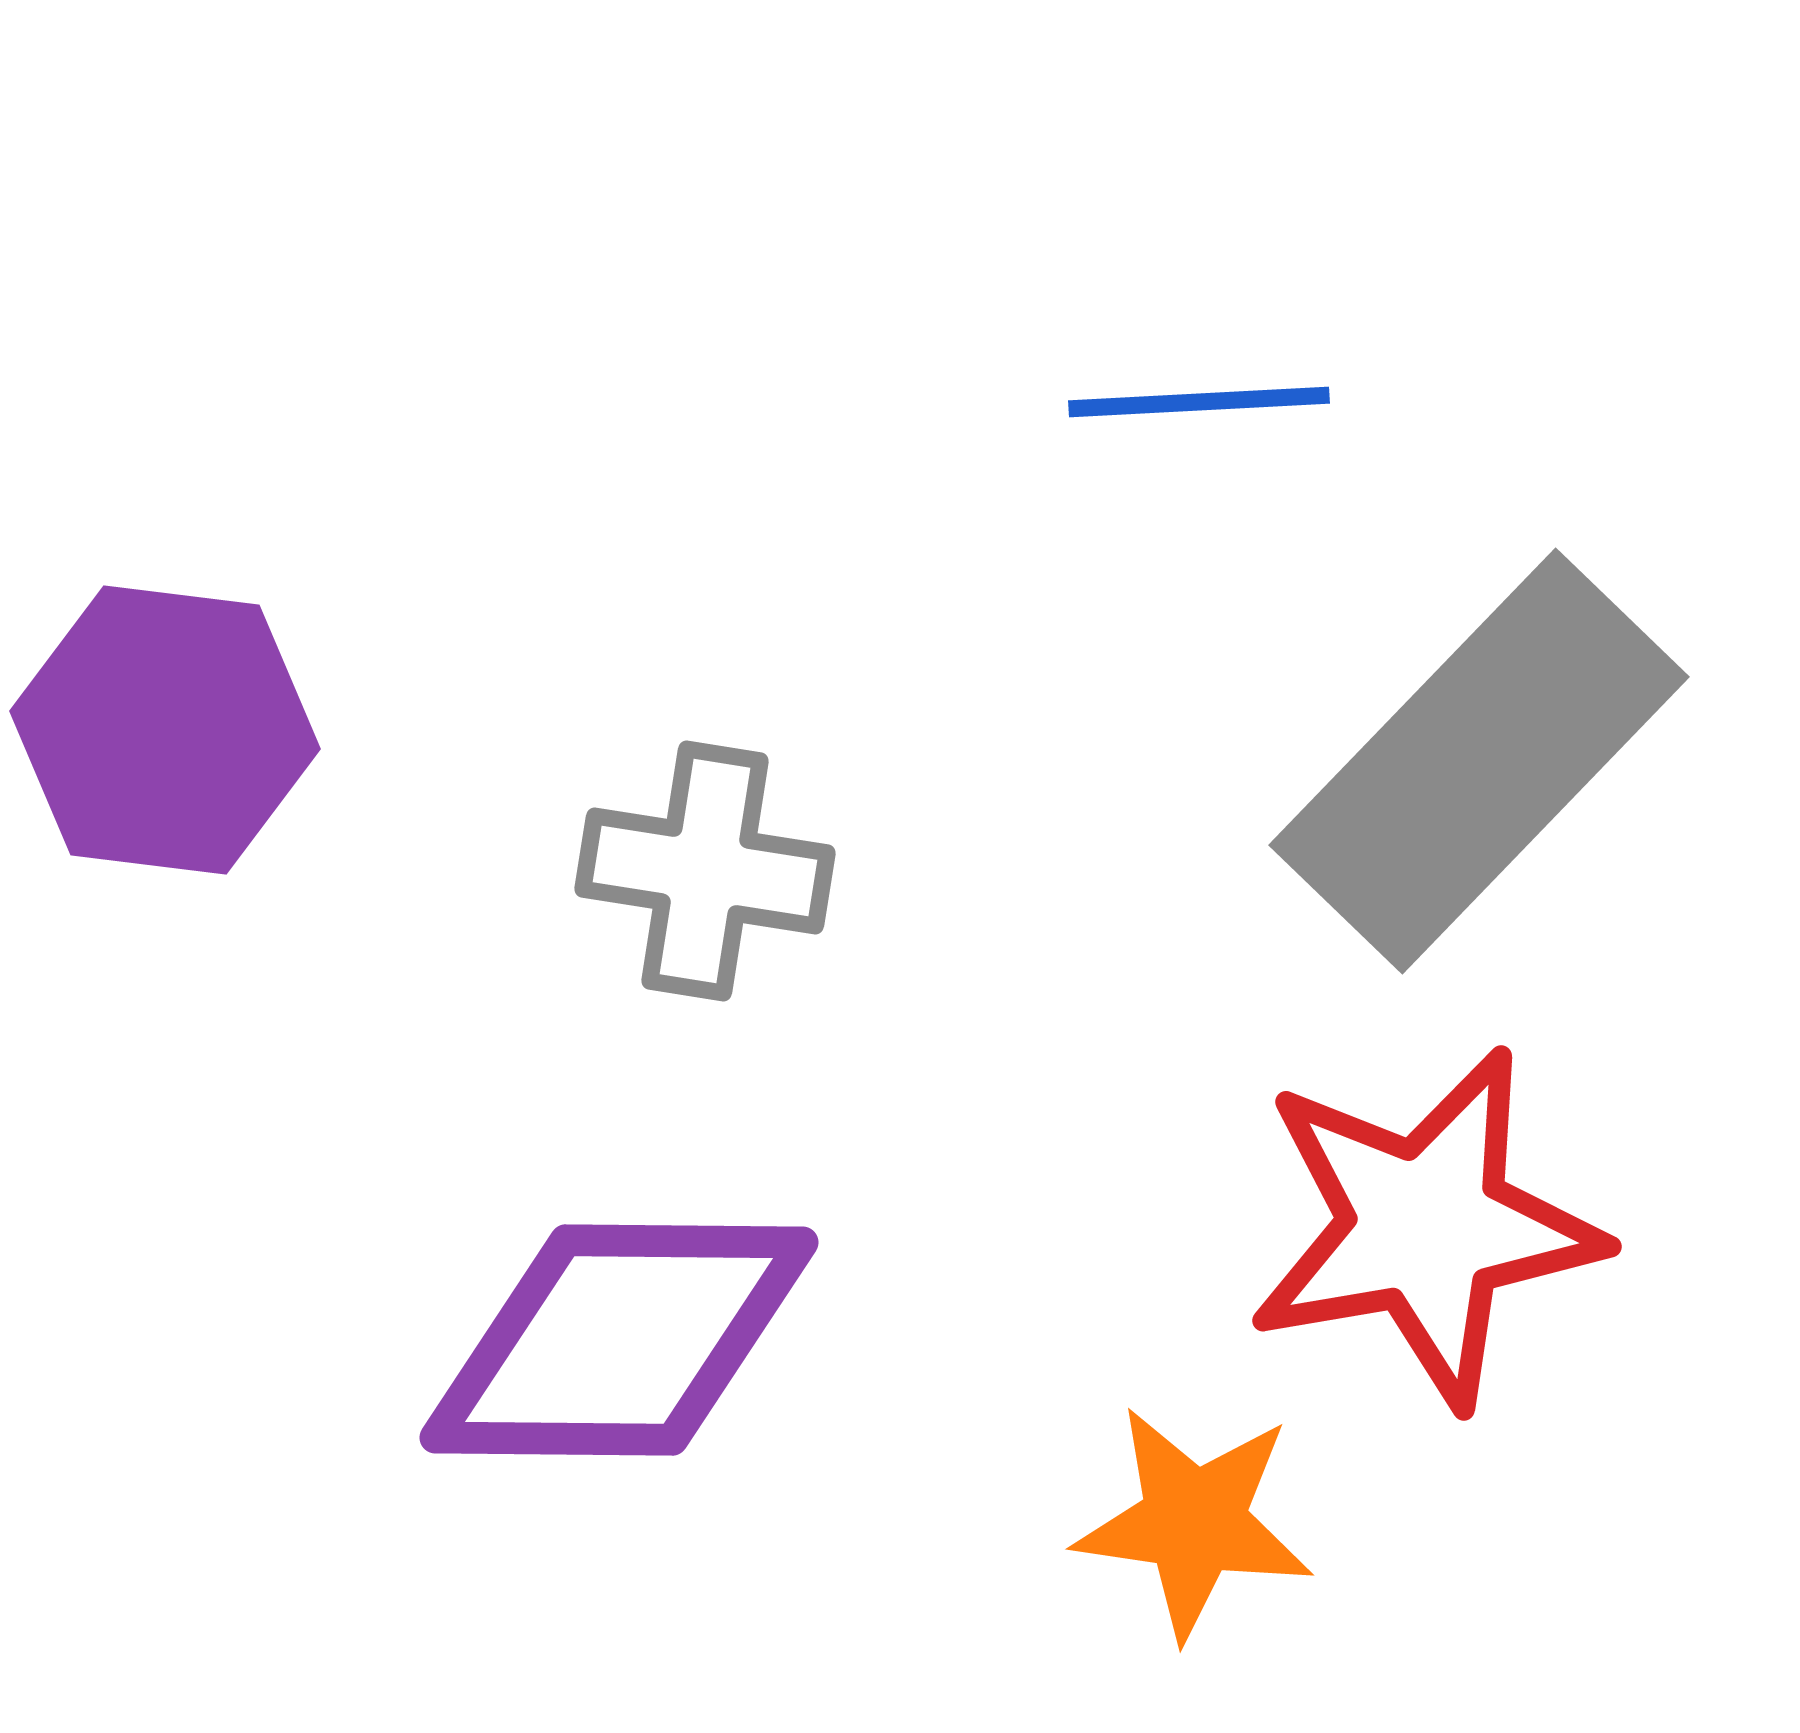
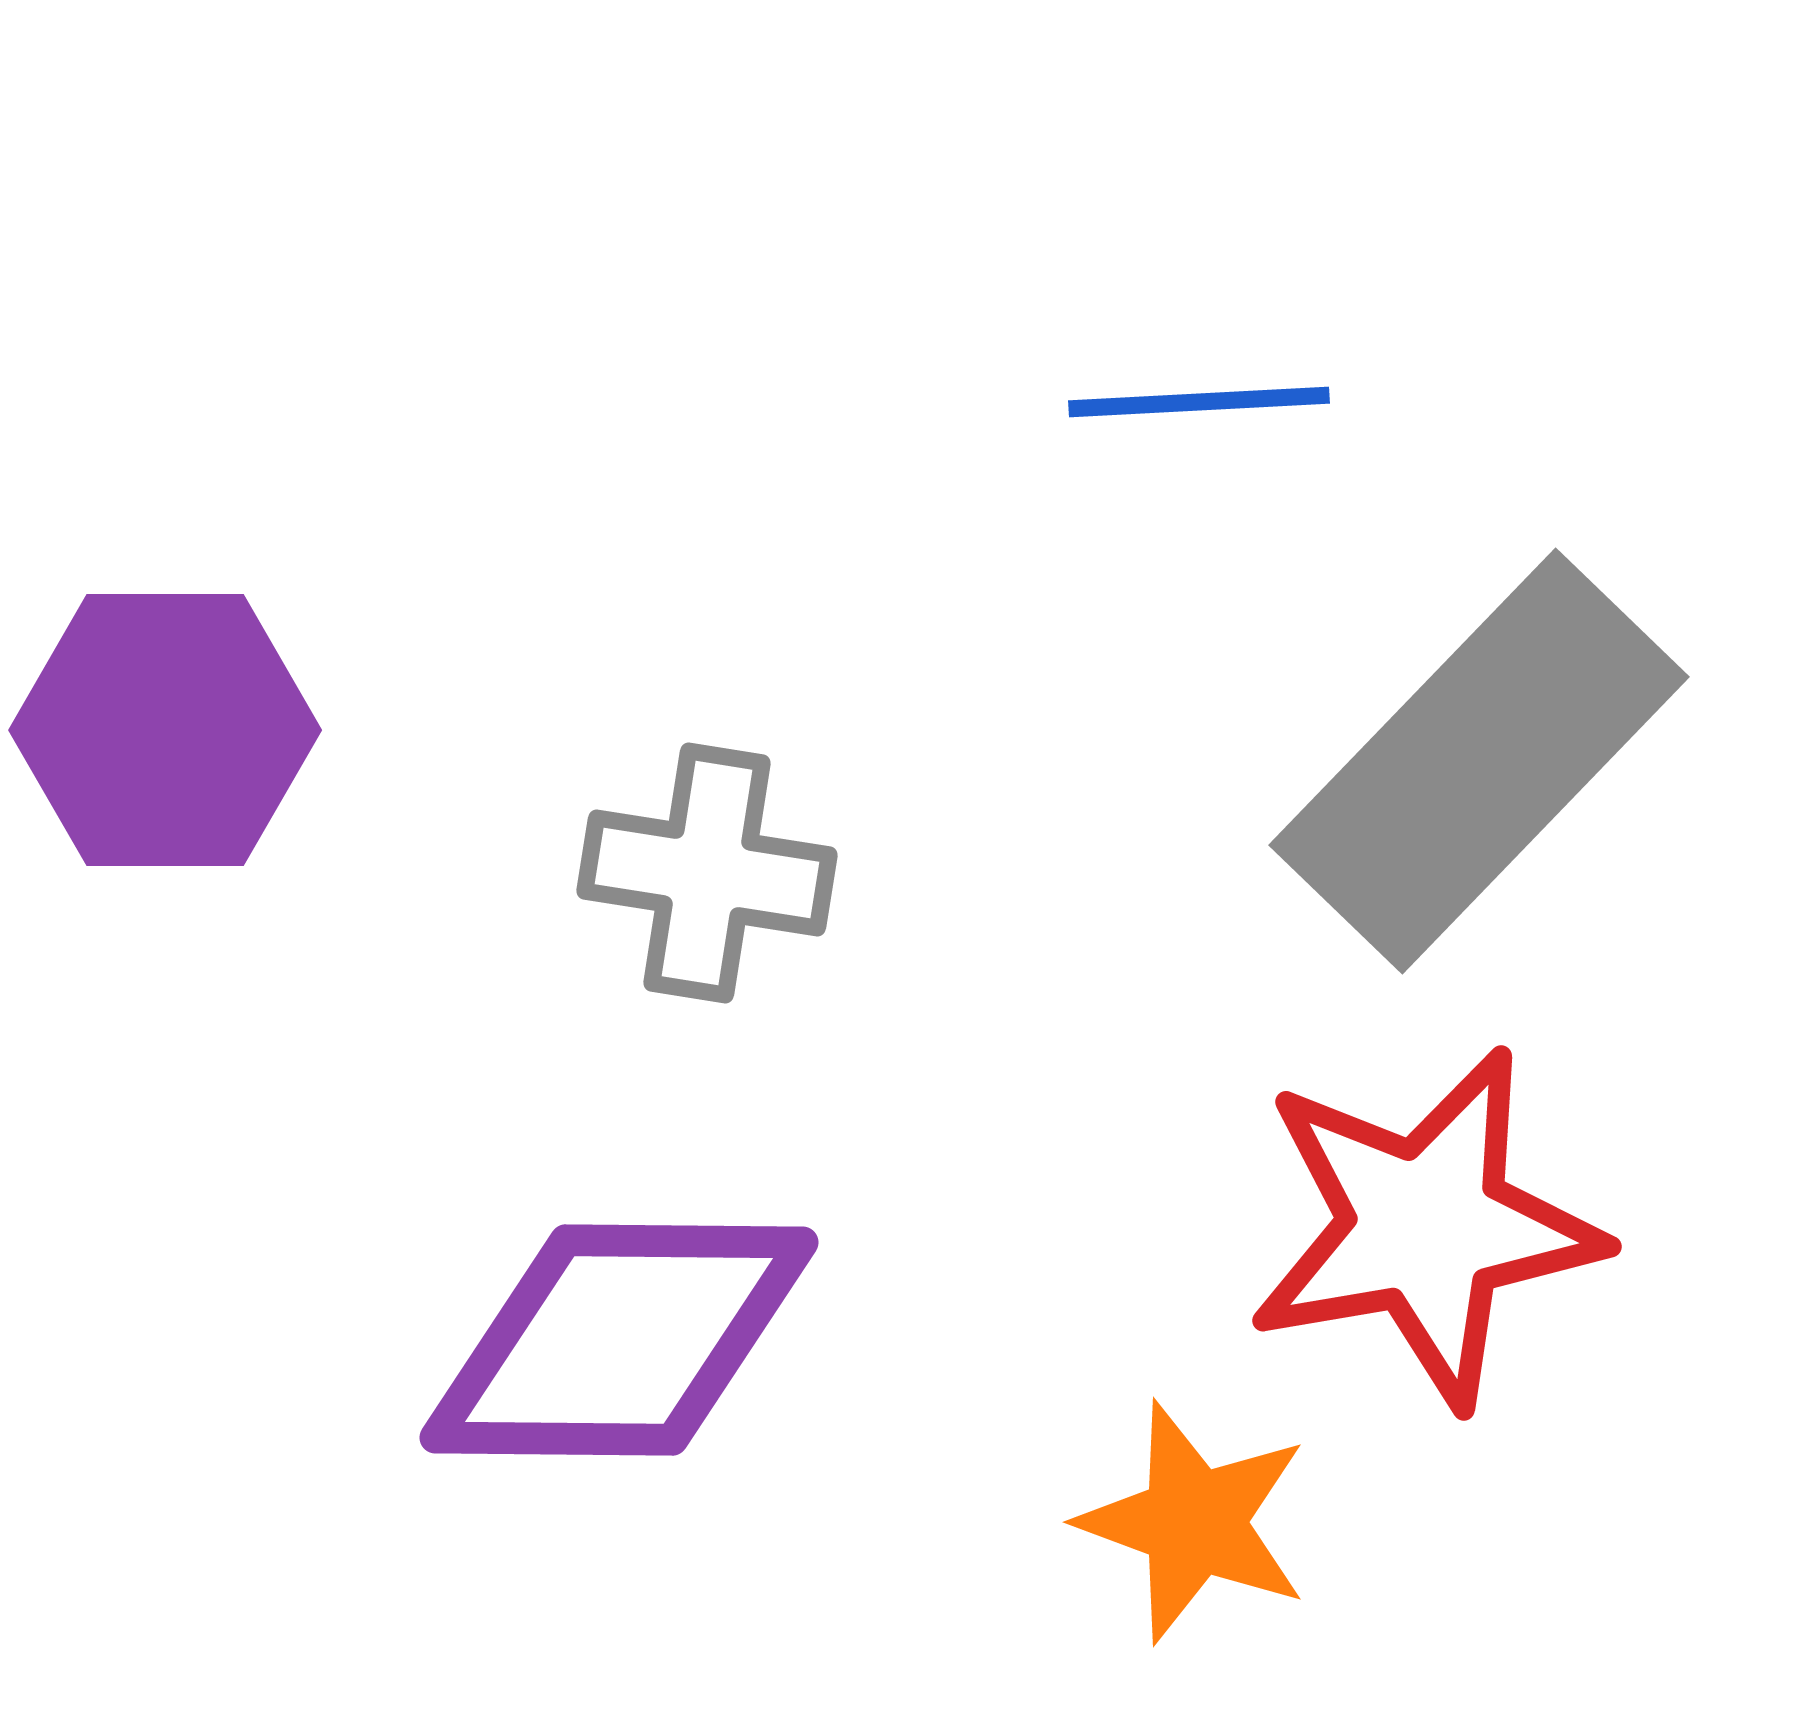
purple hexagon: rotated 7 degrees counterclockwise
gray cross: moved 2 px right, 2 px down
orange star: rotated 12 degrees clockwise
